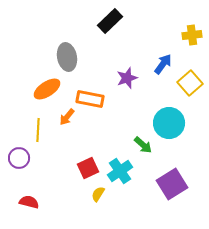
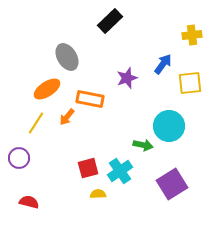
gray ellipse: rotated 20 degrees counterclockwise
yellow square: rotated 35 degrees clockwise
cyan circle: moved 3 px down
yellow line: moved 2 px left, 7 px up; rotated 30 degrees clockwise
green arrow: rotated 30 degrees counterclockwise
red square: rotated 10 degrees clockwise
yellow semicircle: rotated 56 degrees clockwise
